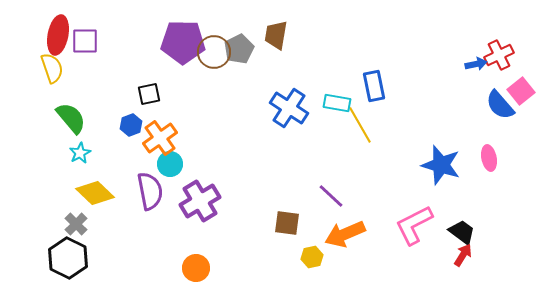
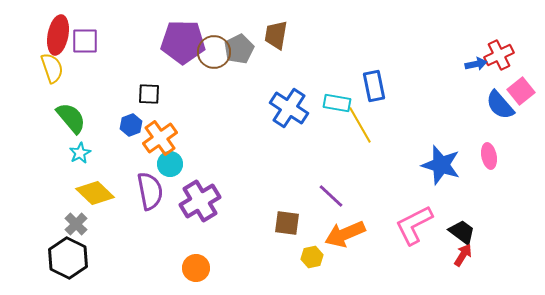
black square: rotated 15 degrees clockwise
pink ellipse: moved 2 px up
